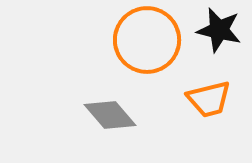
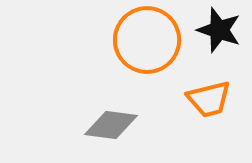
black star: rotated 6 degrees clockwise
gray diamond: moved 1 px right, 10 px down; rotated 42 degrees counterclockwise
